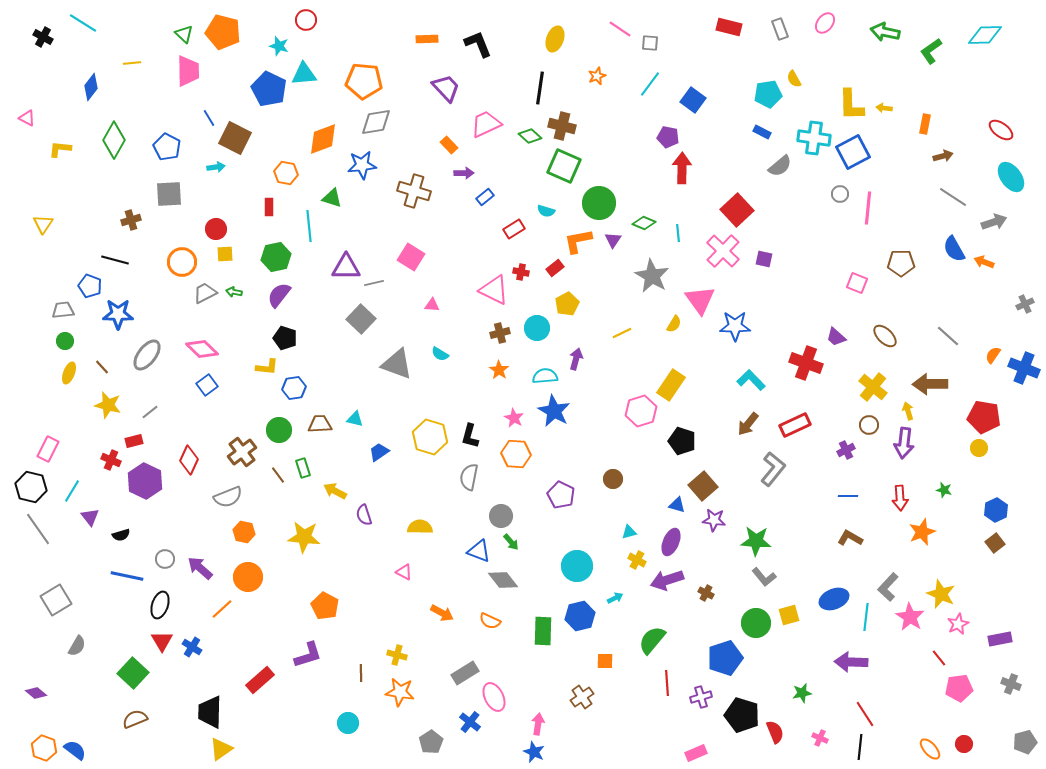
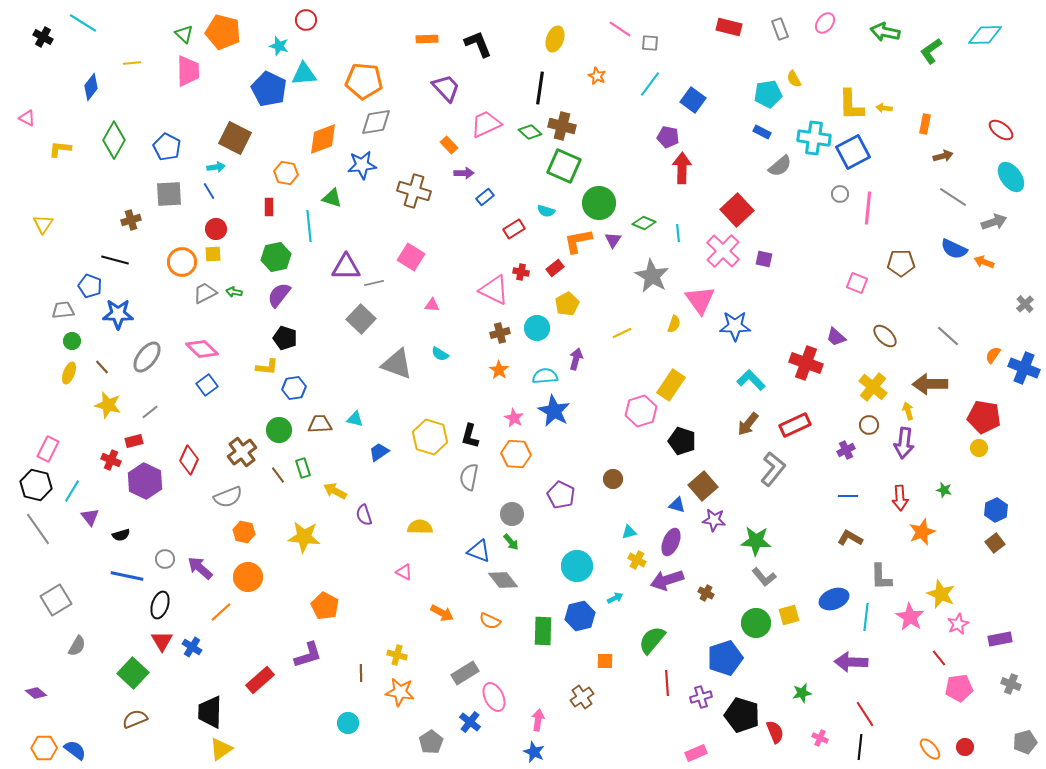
orange star at (597, 76): rotated 24 degrees counterclockwise
blue line at (209, 118): moved 73 px down
green diamond at (530, 136): moved 4 px up
blue semicircle at (954, 249): rotated 36 degrees counterclockwise
yellow square at (225, 254): moved 12 px left
gray cross at (1025, 304): rotated 18 degrees counterclockwise
yellow semicircle at (674, 324): rotated 12 degrees counterclockwise
green circle at (65, 341): moved 7 px right
gray ellipse at (147, 355): moved 2 px down
black hexagon at (31, 487): moved 5 px right, 2 px up
gray circle at (501, 516): moved 11 px right, 2 px up
gray L-shape at (888, 587): moved 7 px left, 10 px up; rotated 44 degrees counterclockwise
orange line at (222, 609): moved 1 px left, 3 px down
pink arrow at (538, 724): moved 4 px up
red circle at (964, 744): moved 1 px right, 3 px down
orange hexagon at (44, 748): rotated 20 degrees counterclockwise
